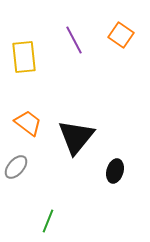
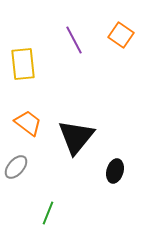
yellow rectangle: moved 1 px left, 7 px down
green line: moved 8 px up
